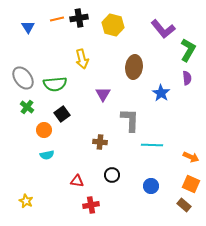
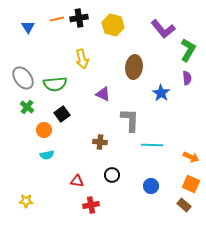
purple triangle: rotated 35 degrees counterclockwise
yellow star: rotated 24 degrees counterclockwise
